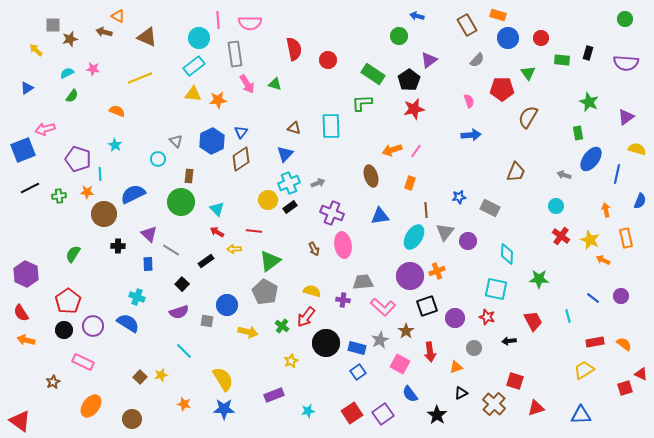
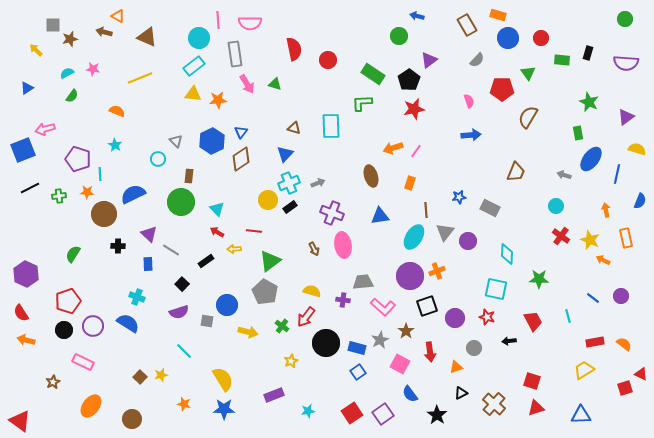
orange arrow at (392, 150): moved 1 px right, 2 px up
red pentagon at (68, 301): rotated 15 degrees clockwise
red square at (515, 381): moved 17 px right
